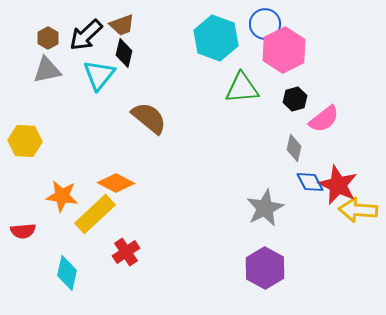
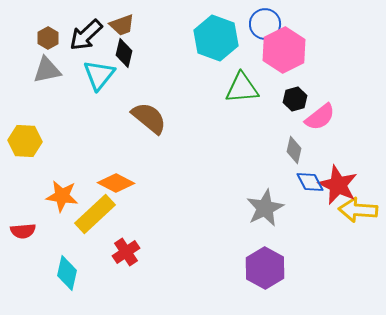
pink semicircle: moved 4 px left, 2 px up
gray diamond: moved 2 px down
